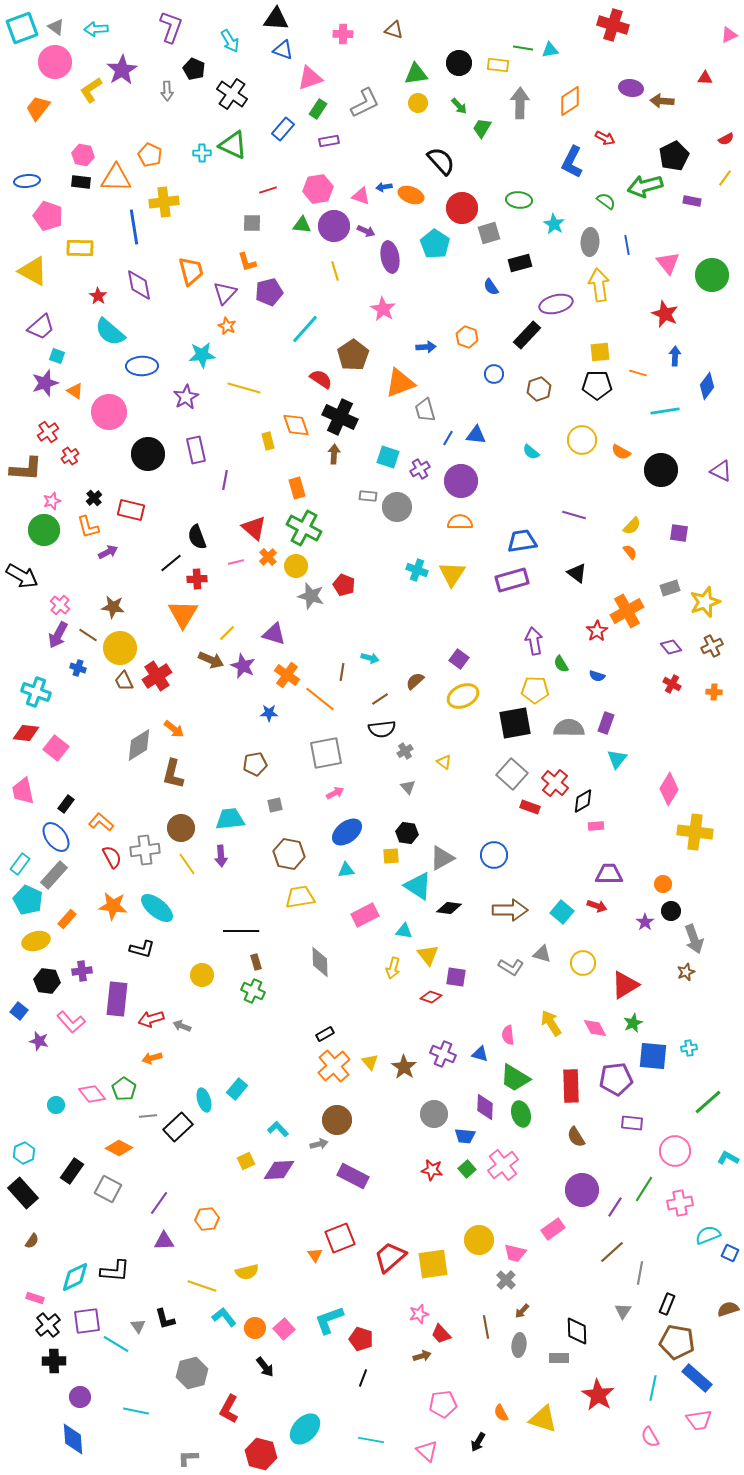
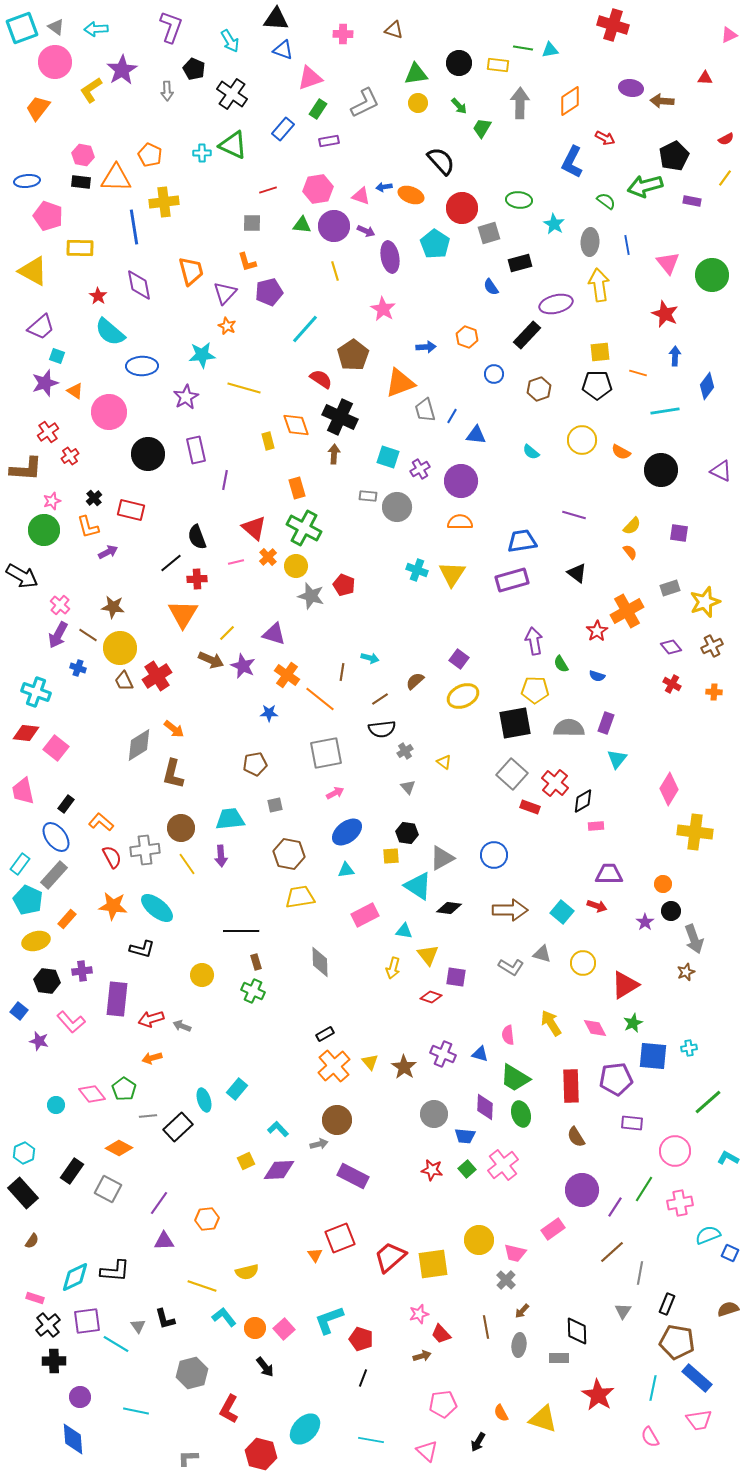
blue line at (448, 438): moved 4 px right, 22 px up
